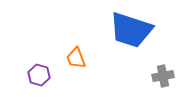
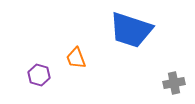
gray cross: moved 11 px right, 7 px down
